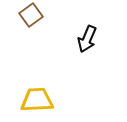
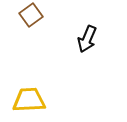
yellow trapezoid: moved 8 px left
